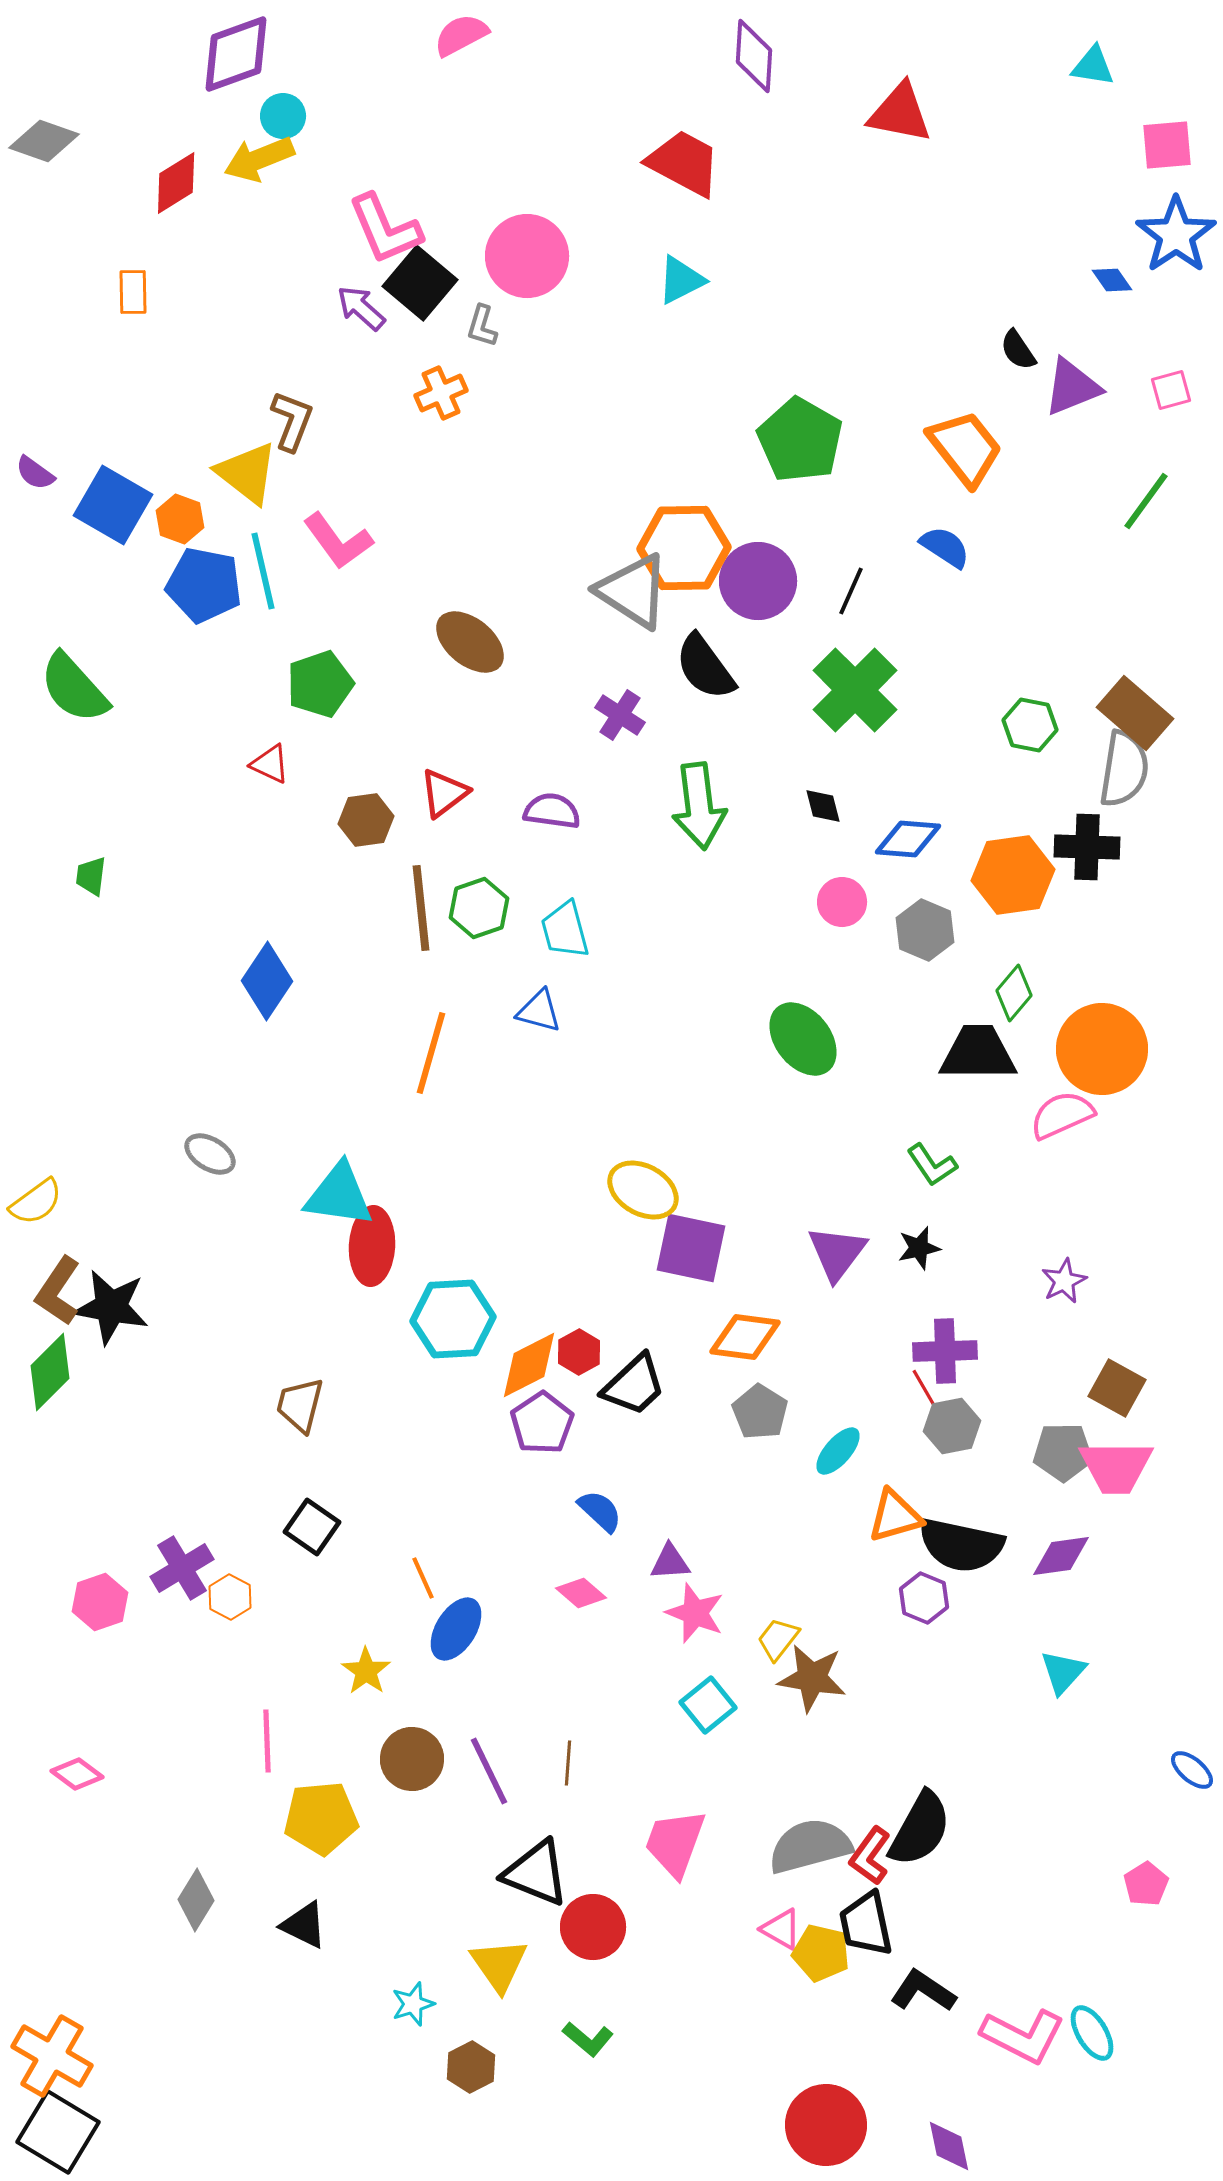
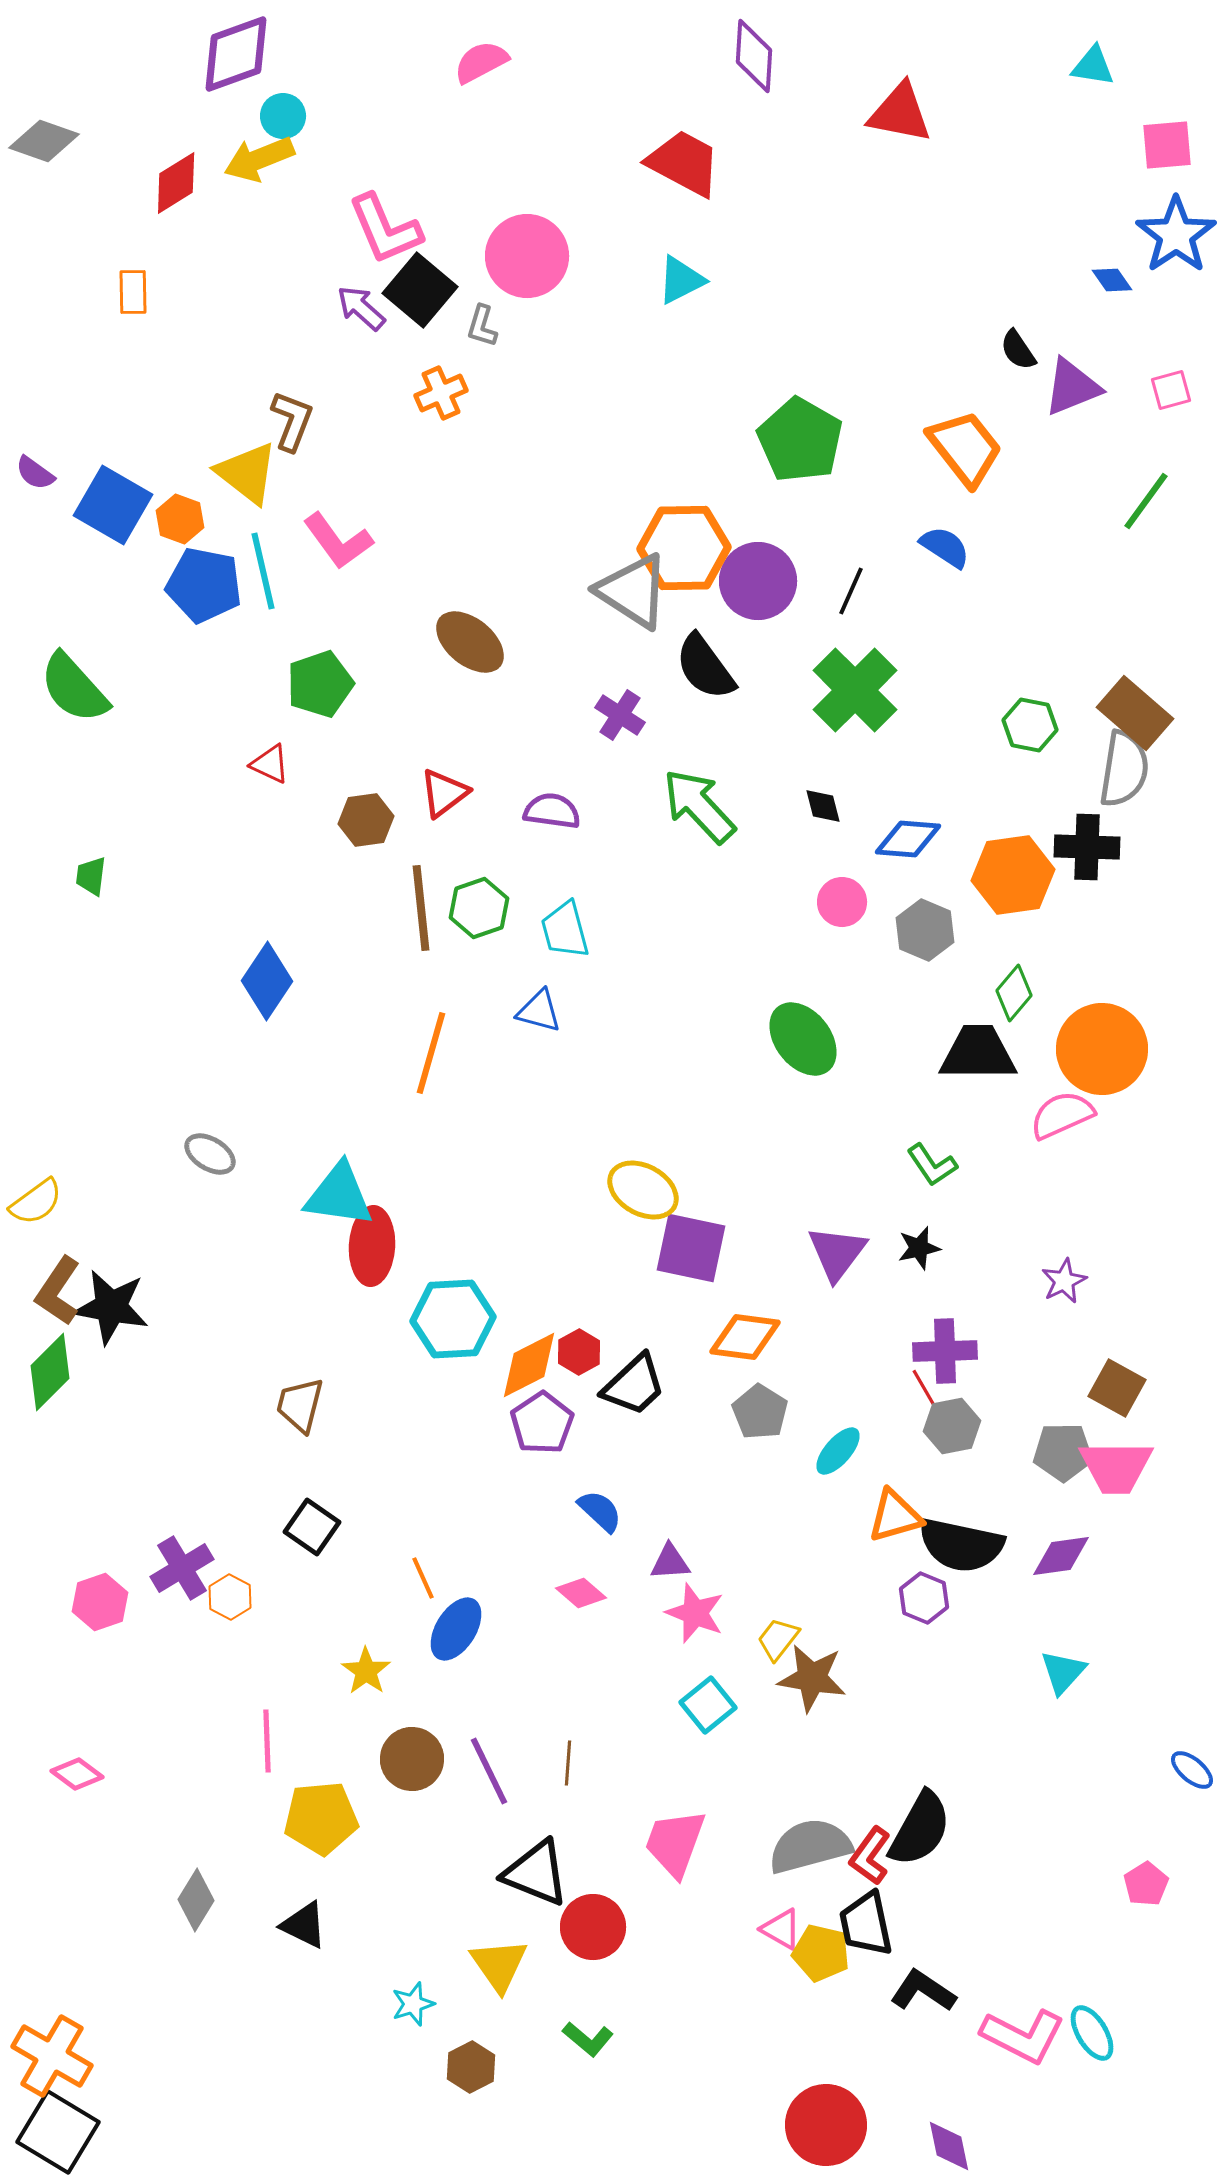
pink semicircle at (461, 35): moved 20 px right, 27 px down
black square at (420, 283): moved 7 px down
green arrow at (699, 806): rotated 144 degrees clockwise
